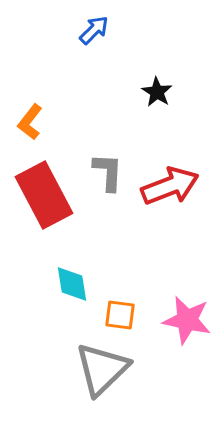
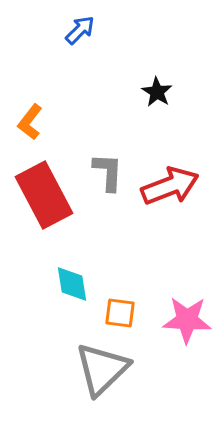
blue arrow: moved 14 px left
orange square: moved 2 px up
pink star: rotated 9 degrees counterclockwise
